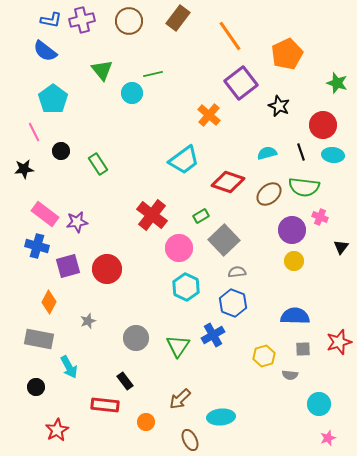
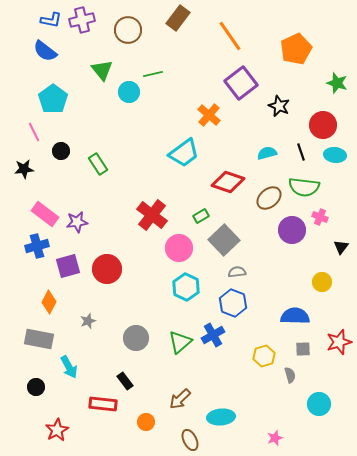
brown circle at (129, 21): moved 1 px left, 9 px down
orange pentagon at (287, 54): moved 9 px right, 5 px up
cyan circle at (132, 93): moved 3 px left, 1 px up
cyan ellipse at (333, 155): moved 2 px right
cyan trapezoid at (184, 160): moved 7 px up
brown ellipse at (269, 194): moved 4 px down
blue cross at (37, 246): rotated 30 degrees counterclockwise
yellow circle at (294, 261): moved 28 px right, 21 px down
green triangle at (178, 346): moved 2 px right, 4 px up; rotated 15 degrees clockwise
gray semicircle at (290, 375): rotated 112 degrees counterclockwise
red rectangle at (105, 405): moved 2 px left, 1 px up
pink star at (328, 438): moved 53 px left
